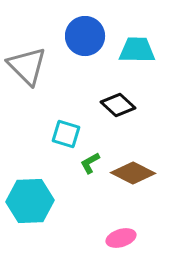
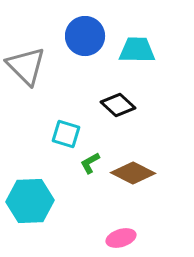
gray triangle: moved 1 px left
